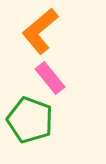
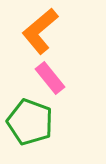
green pentagon: moved 2 px down
